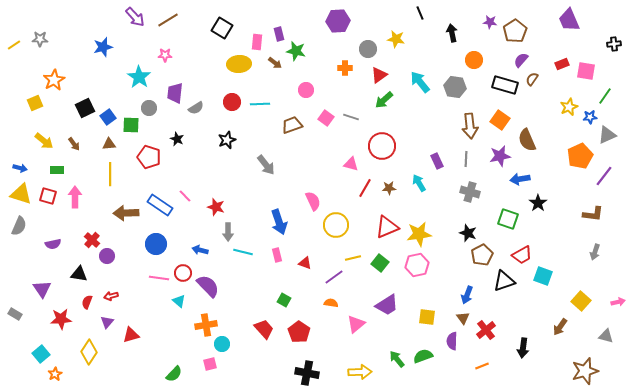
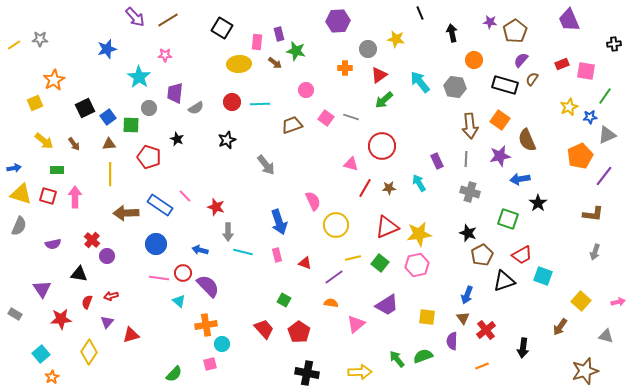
blue star at (103, 47): moved 4 px right, 2 px down
blue arrow at (20, 168): moved 6 px left; rotated 24 degrees counterclockwise
orange star at (55, 374): moved 3 px left, 3 px down
